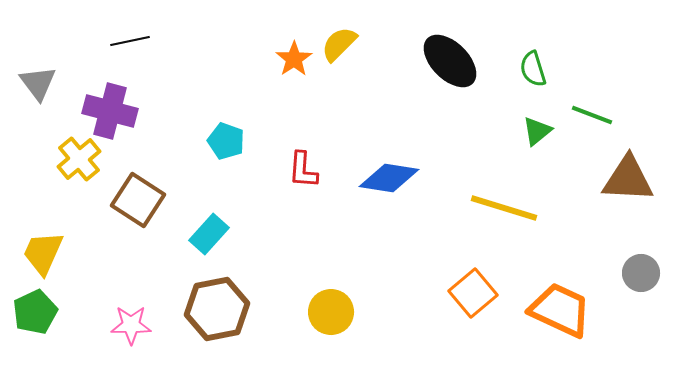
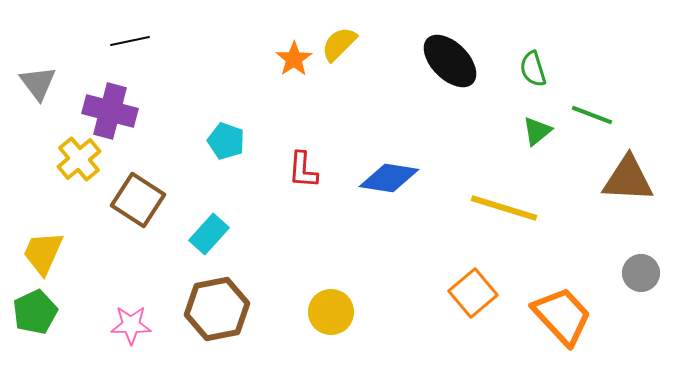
orange trapezoid: moved 2 px right, 6 px down; rotated 22 degrees clockwise
